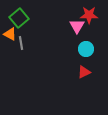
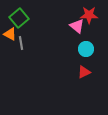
pink triangle: rotated 21 degrees counterclockwise
